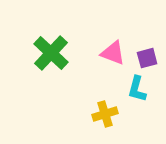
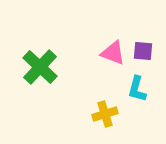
green cross: moved 11 px left, 14 px down
purple square: moved 4 px left, 7 px up; rotated 20 degrees clockwise
